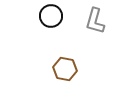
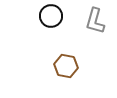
brown hexagon: moved 1 px right, 3 px up
